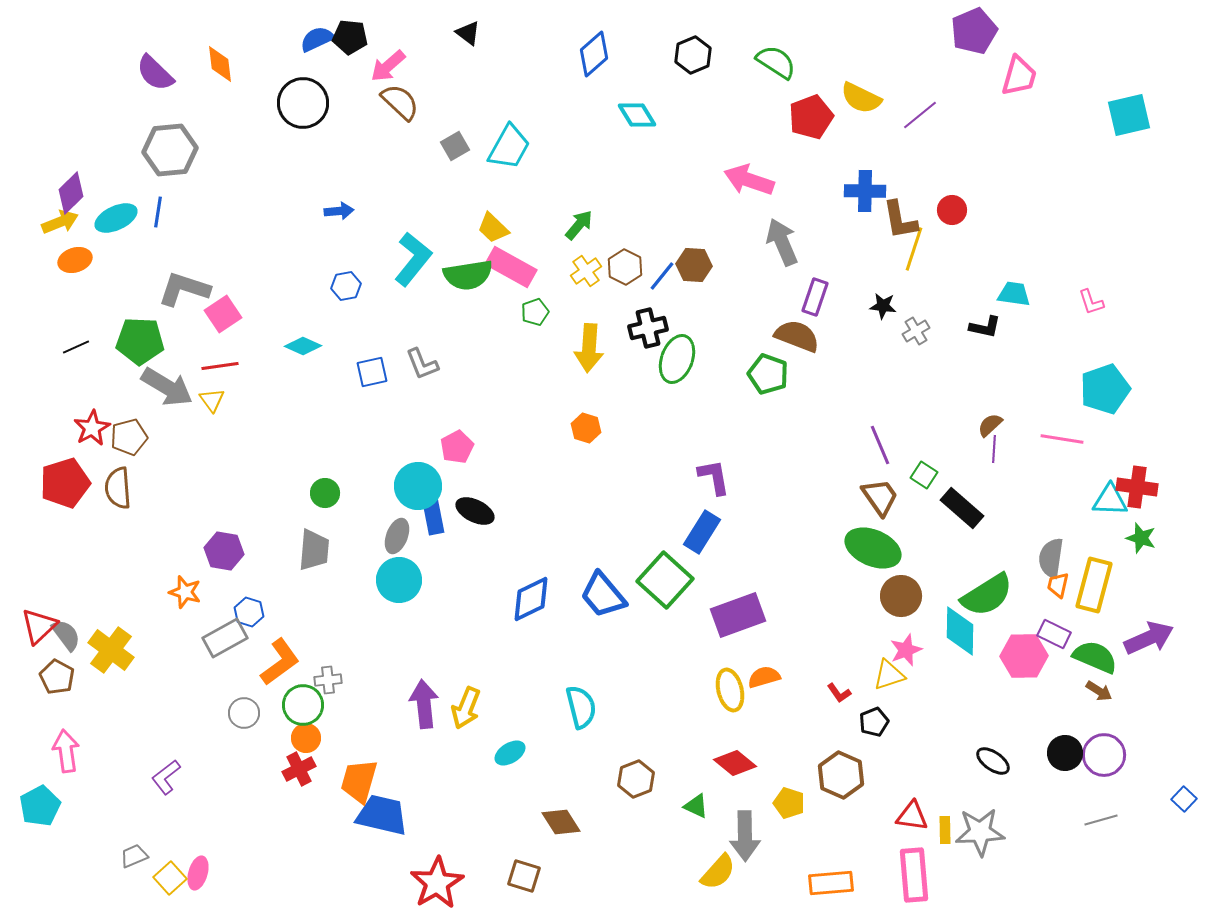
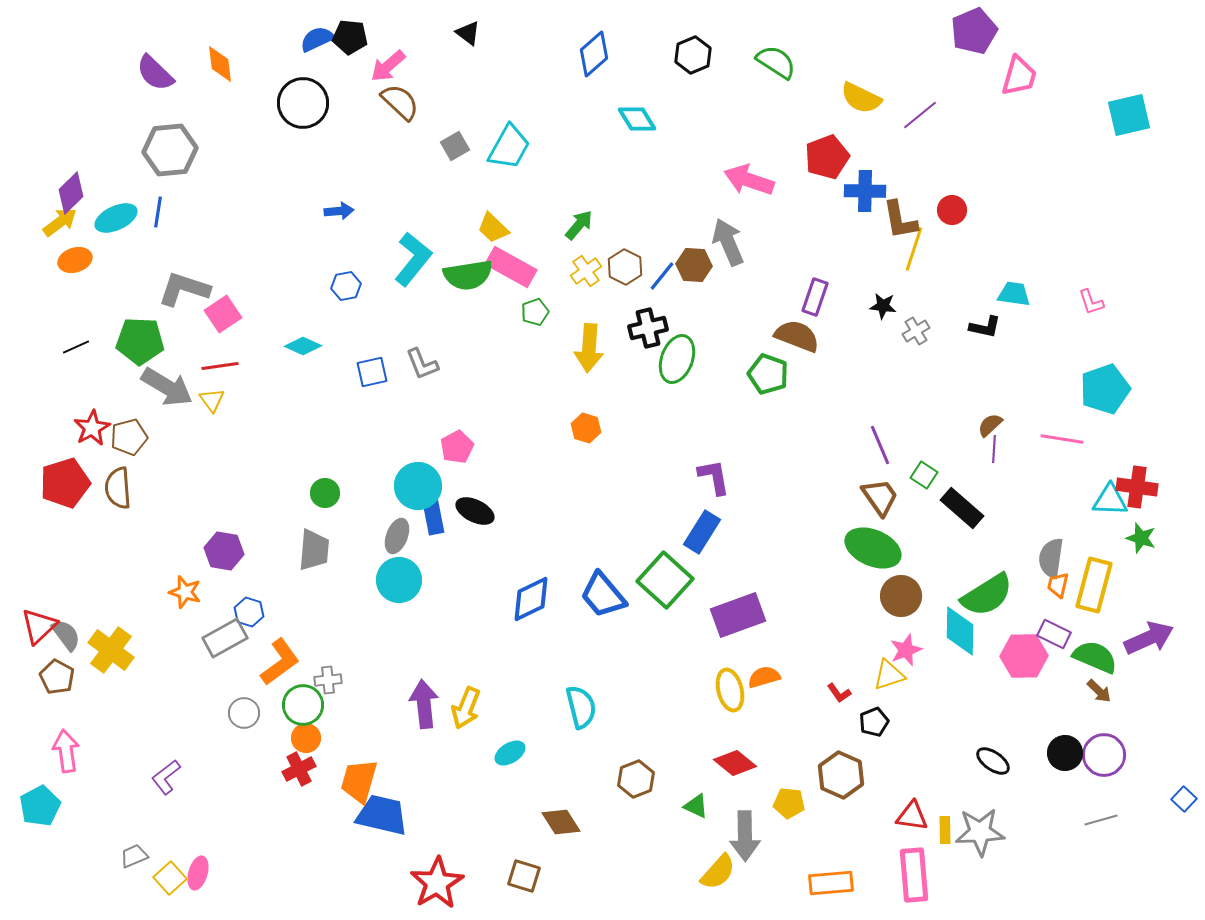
cyan diamond at (637, 115): moved 4 px down
red pentagon at (811, 117): moved 16 px right, 40 px down
yellow arrow at (60, 222): rotated 15 degrees counterclockwise
gray arrow at (782, 242): moved 54 px left
brown arrow at (1099, 691): rotated 12 degrees clockwise
yellow pentagon at (789, 803): rotated 12 degrees counterclockwise
